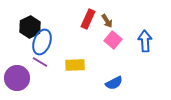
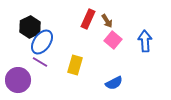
blue ellipse: rotated 15 degrees clockwise
yellow rectangle: rotated 72 degrees counterclockwise
purple circle: moved 1 px right, 2 px down
